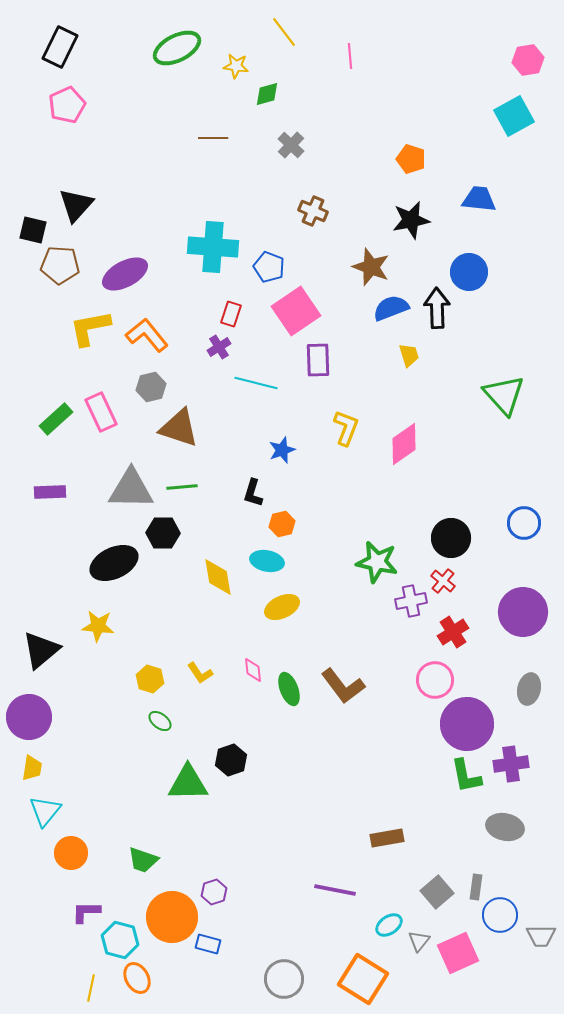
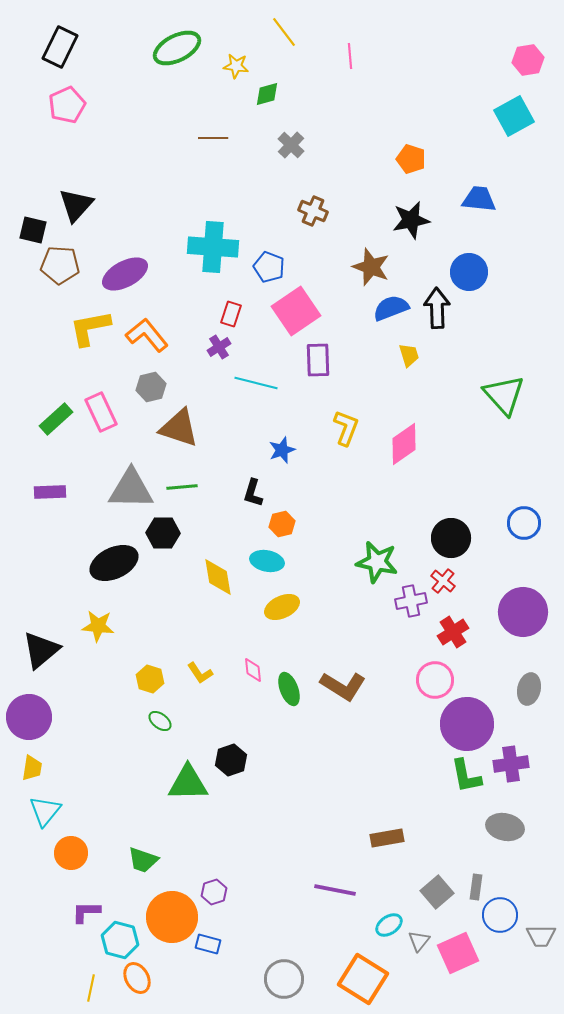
brown L-shape at (343, 686): rotated 21 degrees counterclockwise
